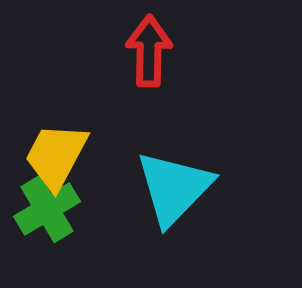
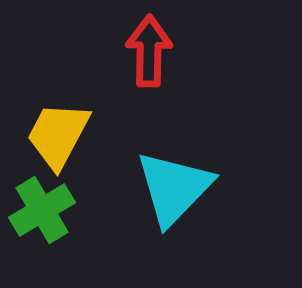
yellow trapezoid: moved 2 px right, 21 px up
green cross: moved 5 px left, 1 px down
